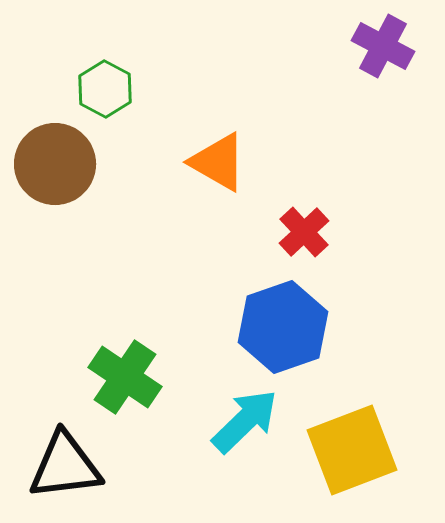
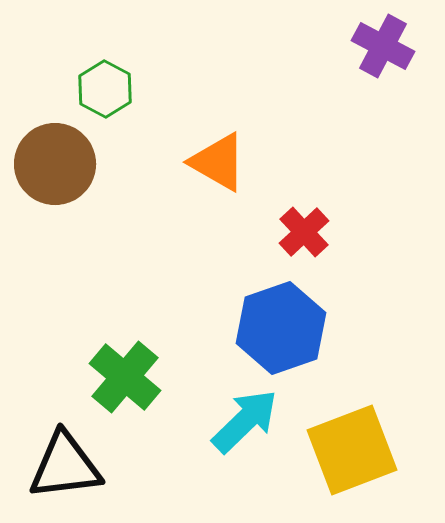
blue hexagon: moved 2 px left, 1 px down
green cross: rotated 6 degrees clockwise
